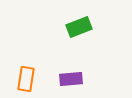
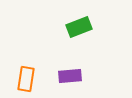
purple rectangle: moved 1 px left, 3 px up
